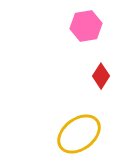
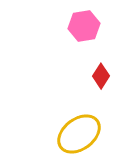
pink hexagon: moved 2 px left
